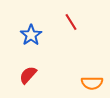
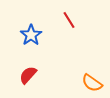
red line: moved 2 px left, 2 px up
orange semicircle: rotated 35 degrees clockwise
